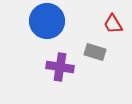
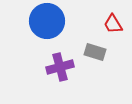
purple cross: rotated 24 degrees counterclockwise
